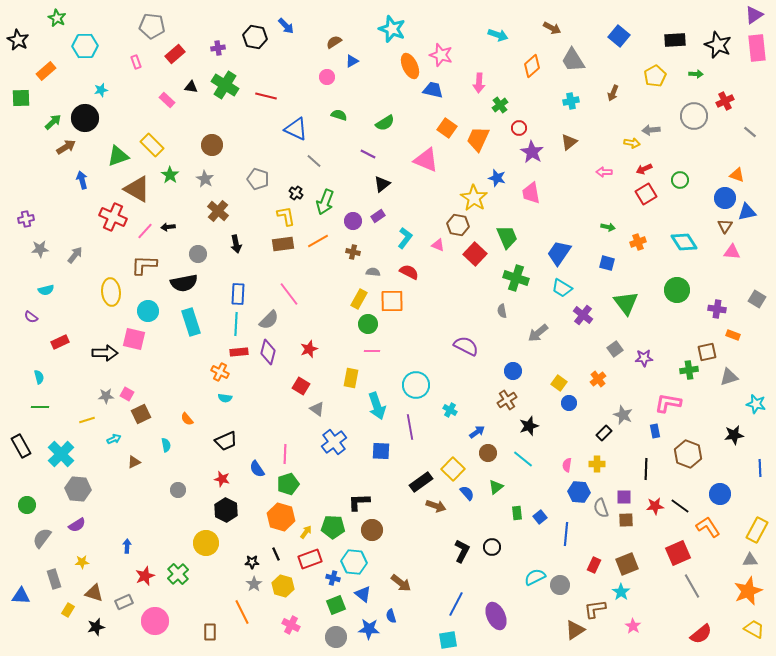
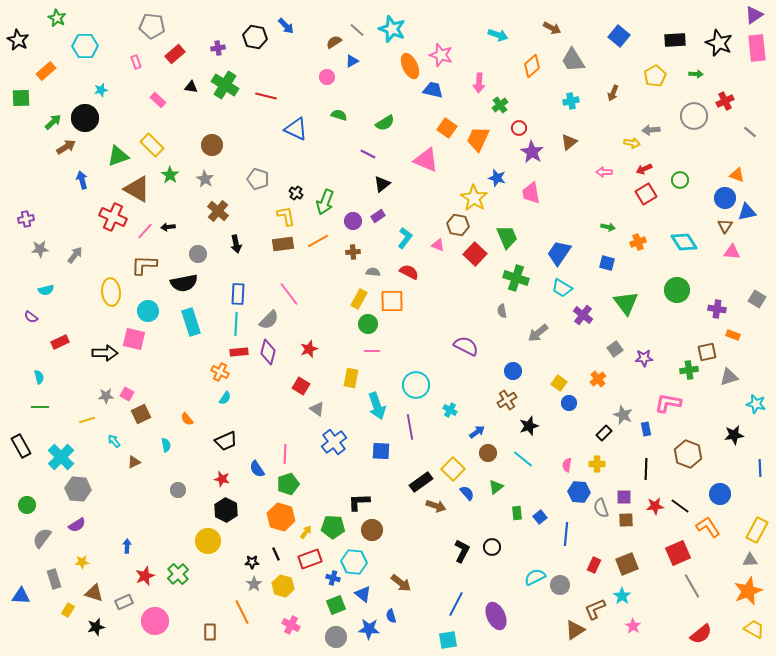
black star at (718, 45): moved 1 px right, 2 px up
pink rectangle at (167, 100): moved 9 px left
gray line at (314, 161): moved 43 px right, 131 px up
brown cross at (353, 252): rotated 16 degrees counterclockwise
cyan semicircle at (225, 398): rotated 64 degrees counterclockwise
blue rectangle at (655, 431): moved 9 px left, 2 px up
cyan arrow at (114, 439): moved 2 px down; rotated 104 degrees counterclockwise
cyan cross at (61, 454): moved 3 px down
yellow circle at (206, 543): moved 2 px right, 2 px up
cyan star at (621, 592): moved 1 px right, 4 px down
brown L-shape at (595, 609): rotated 15 degrees counterclockwise
